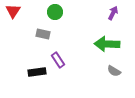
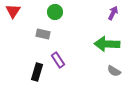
black rectangle: rotated 66 degrees counterclockwise
